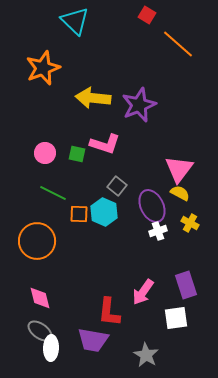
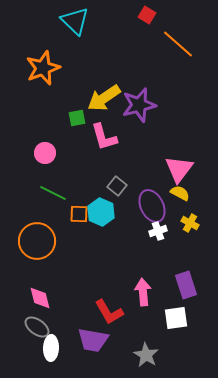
yellow arrow: moved 11 px right; rotated 40 degrees counterclockwise
purple star: rotated 8 degrees clockwise
pink L-shape: moved 1 px left, 7 px up; rotated 56 degrees clockwise
green square: moved 36 px up; rotated 24 degrees counterclockwise
cyan hexagon: moved 3 px left
pink arrow: rotated 140 degrees clockwise
red L-shape: rotated 36 degrees counterclockwise
gray ellipse: moved 3 px left, 4 px up
